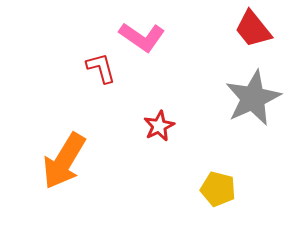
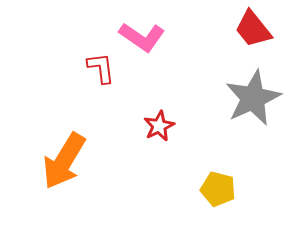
red L-shape: rotated 8 degrees clockwise
